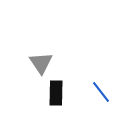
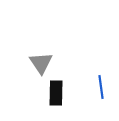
blue line: moved 5 px up; rotated 30 degrees clockwise
